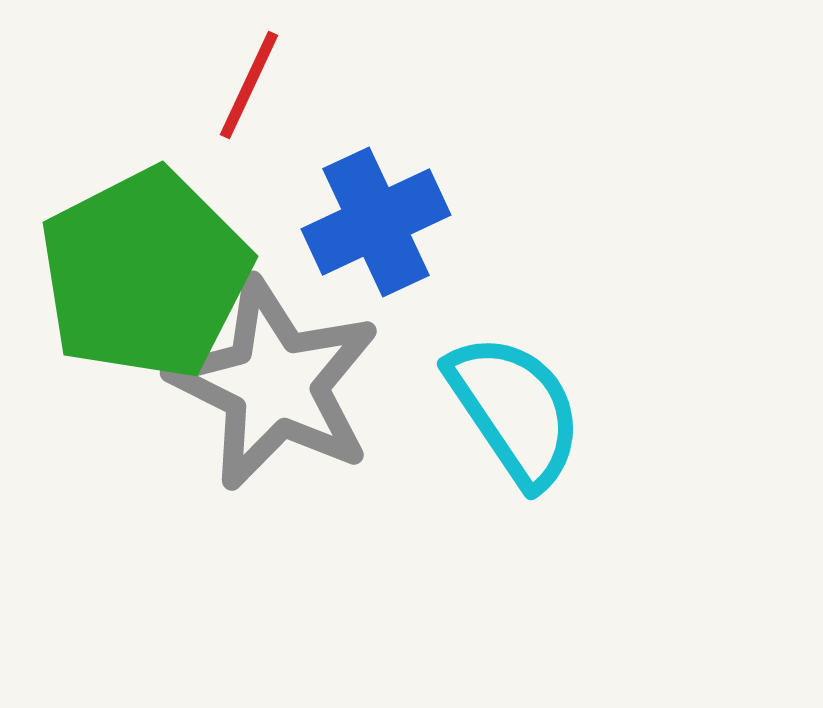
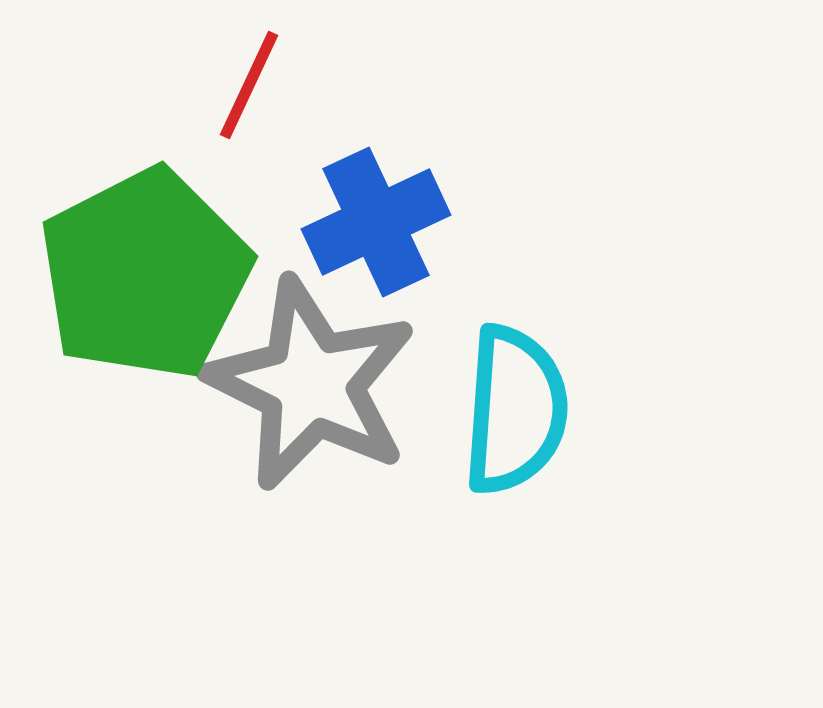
gray star: moved 36 px right
cyan semicircle: rotated 38 degrees clockwise
